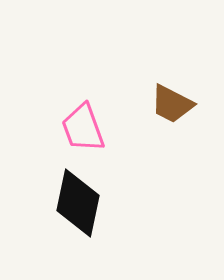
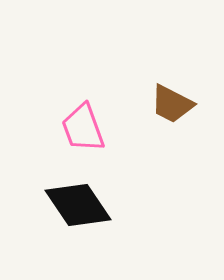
black diamond: moved 2 px down; rotated 46 degrees counterclockwise
